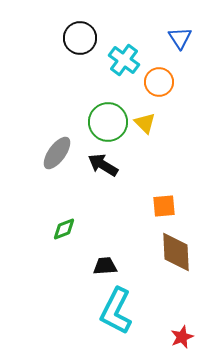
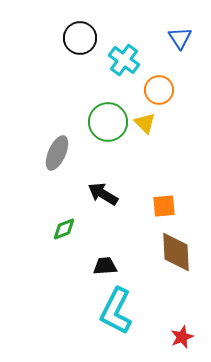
orange circle: moved 8 px down
gray ellipse: rotated 12 degrees counterclockwise
black arrow: moved 29 px down
